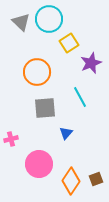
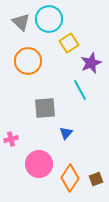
orange circle: moved 9 px left, 11 px up
cyan line: moved 7 px up
orange diamond: moved 1 px left, 3 px up
